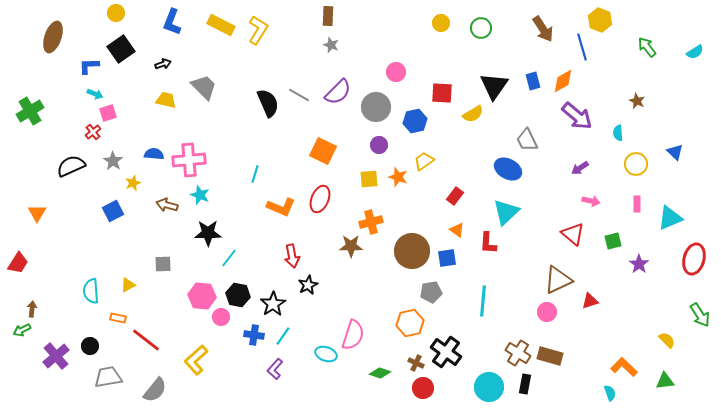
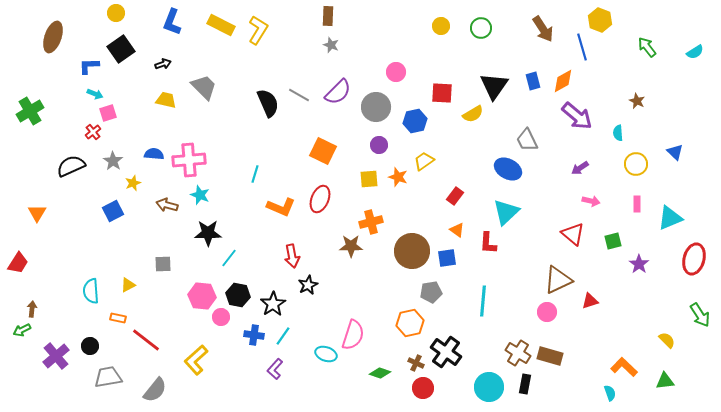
yellow circle at (441, 23): moved 3 px down
